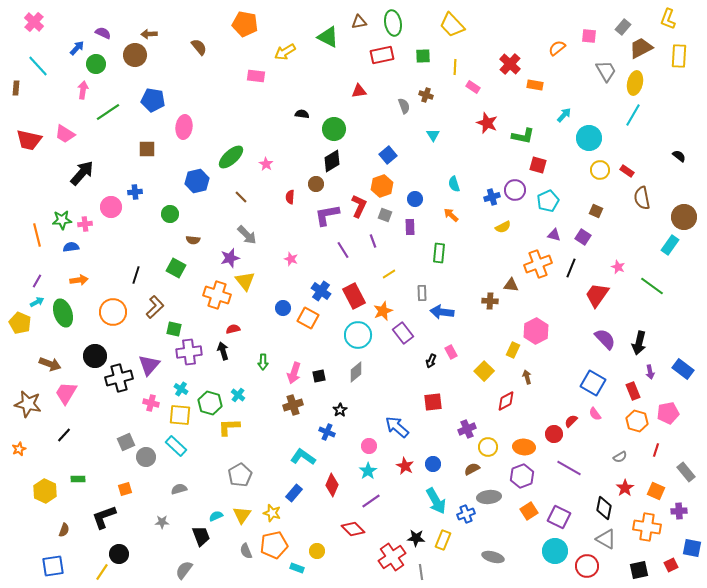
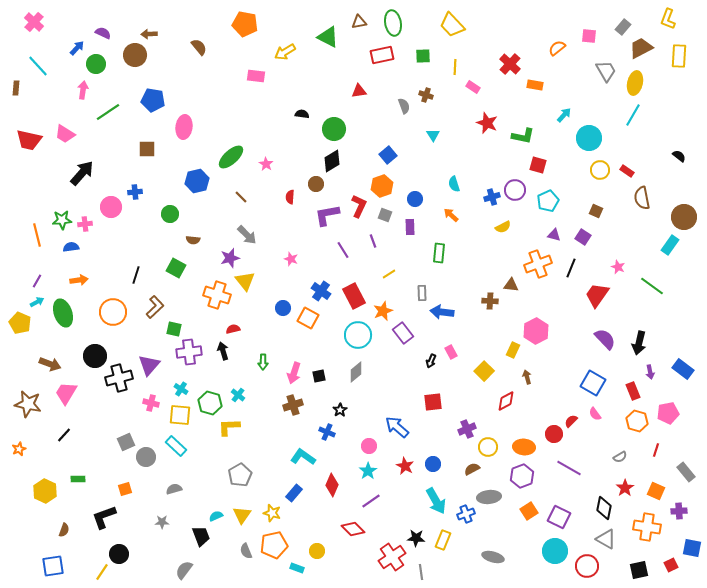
gray semicircle at (179, 489): moved 5 px left
